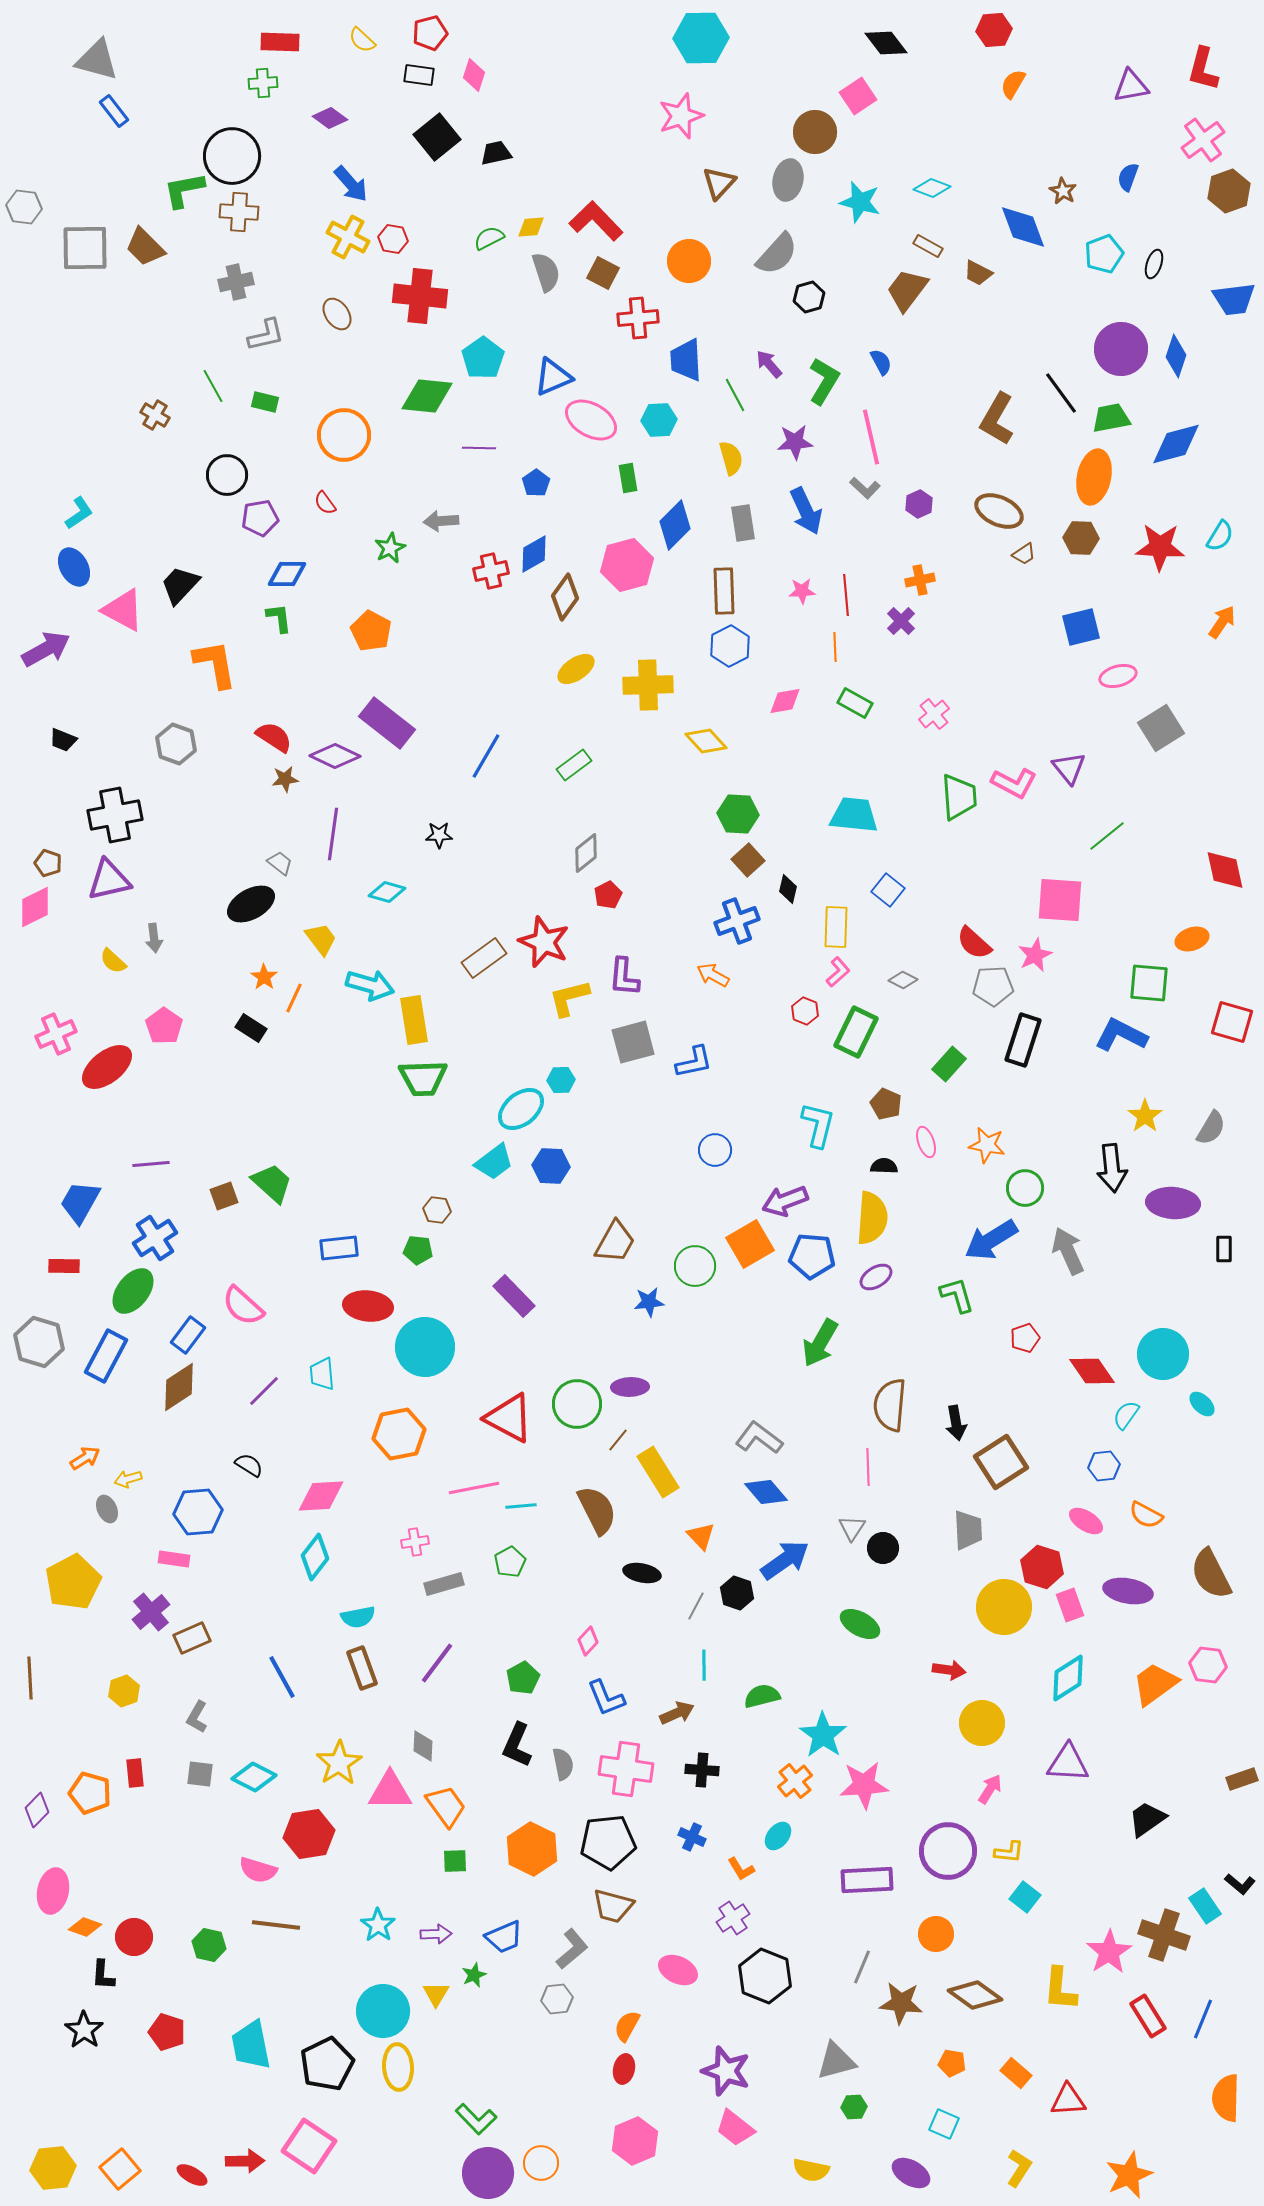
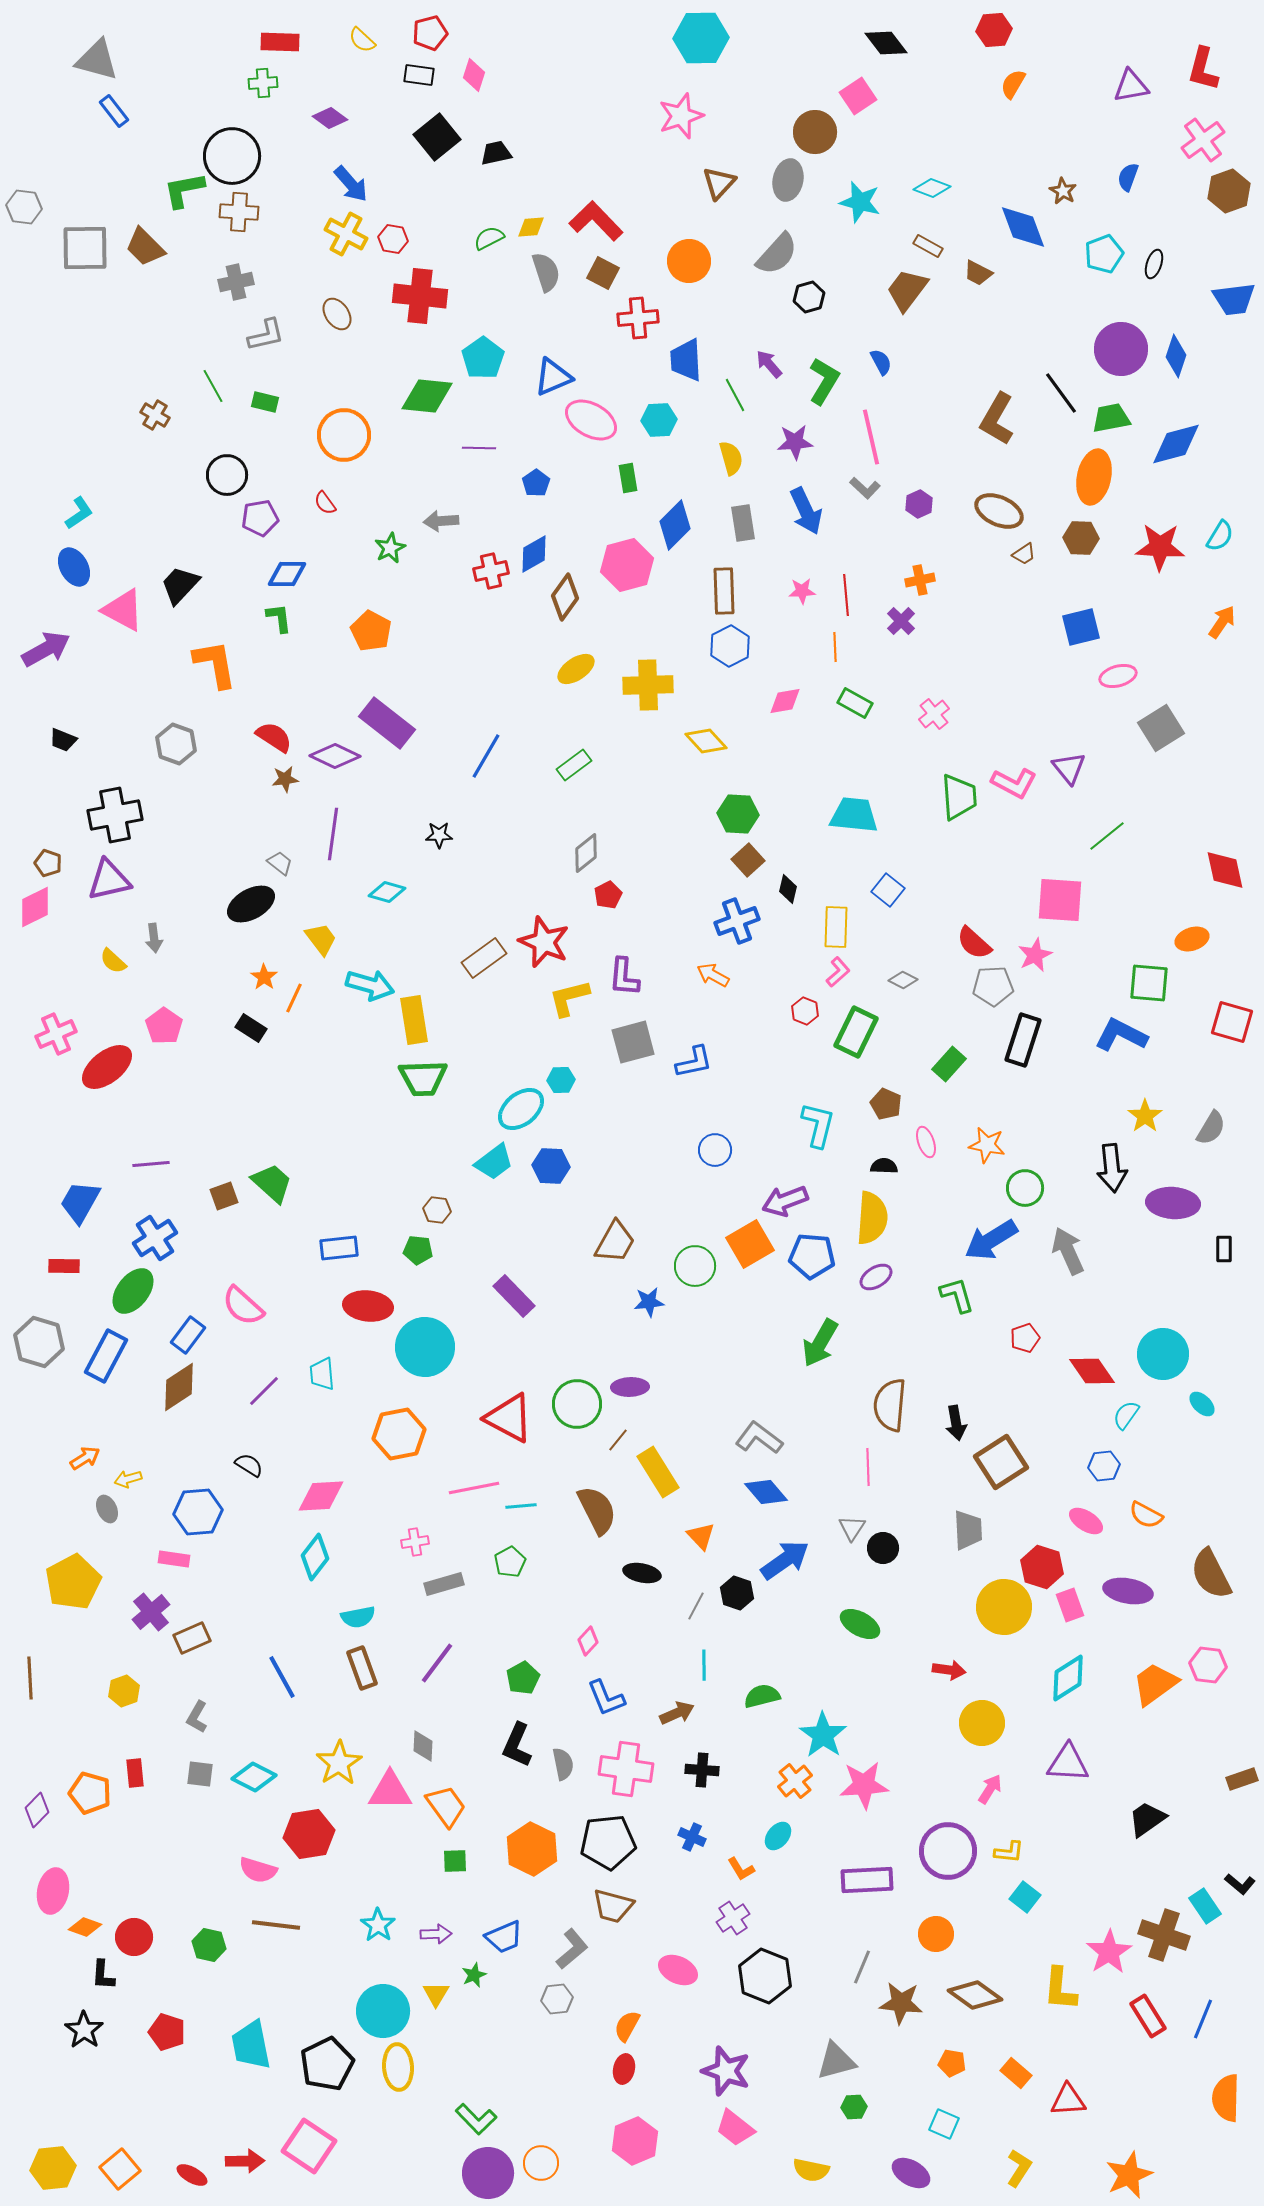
yellow cross at (348, 237): moved 2 px left, 3 px up
